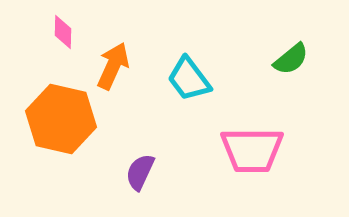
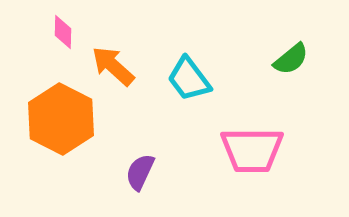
orange arrow: rotated 72 degrees counterclockwise
orange hexagon: rotated 14 degrees clockwise
